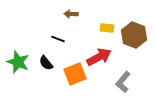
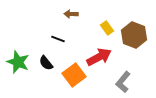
yellow rectangle: rotated 48 degrees clockwise
orange square: moved 1 px left, 1 px down; rotated 15 degrees counterclockwise
